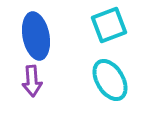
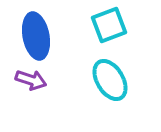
purple arrow: moved 1 px left, 1 px up; rotated 68 degrees counterclockwise
